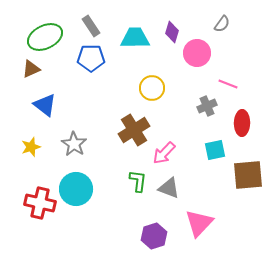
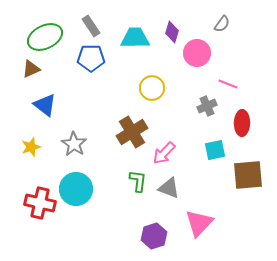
brown cross: moved 2 px left, 2 px down
